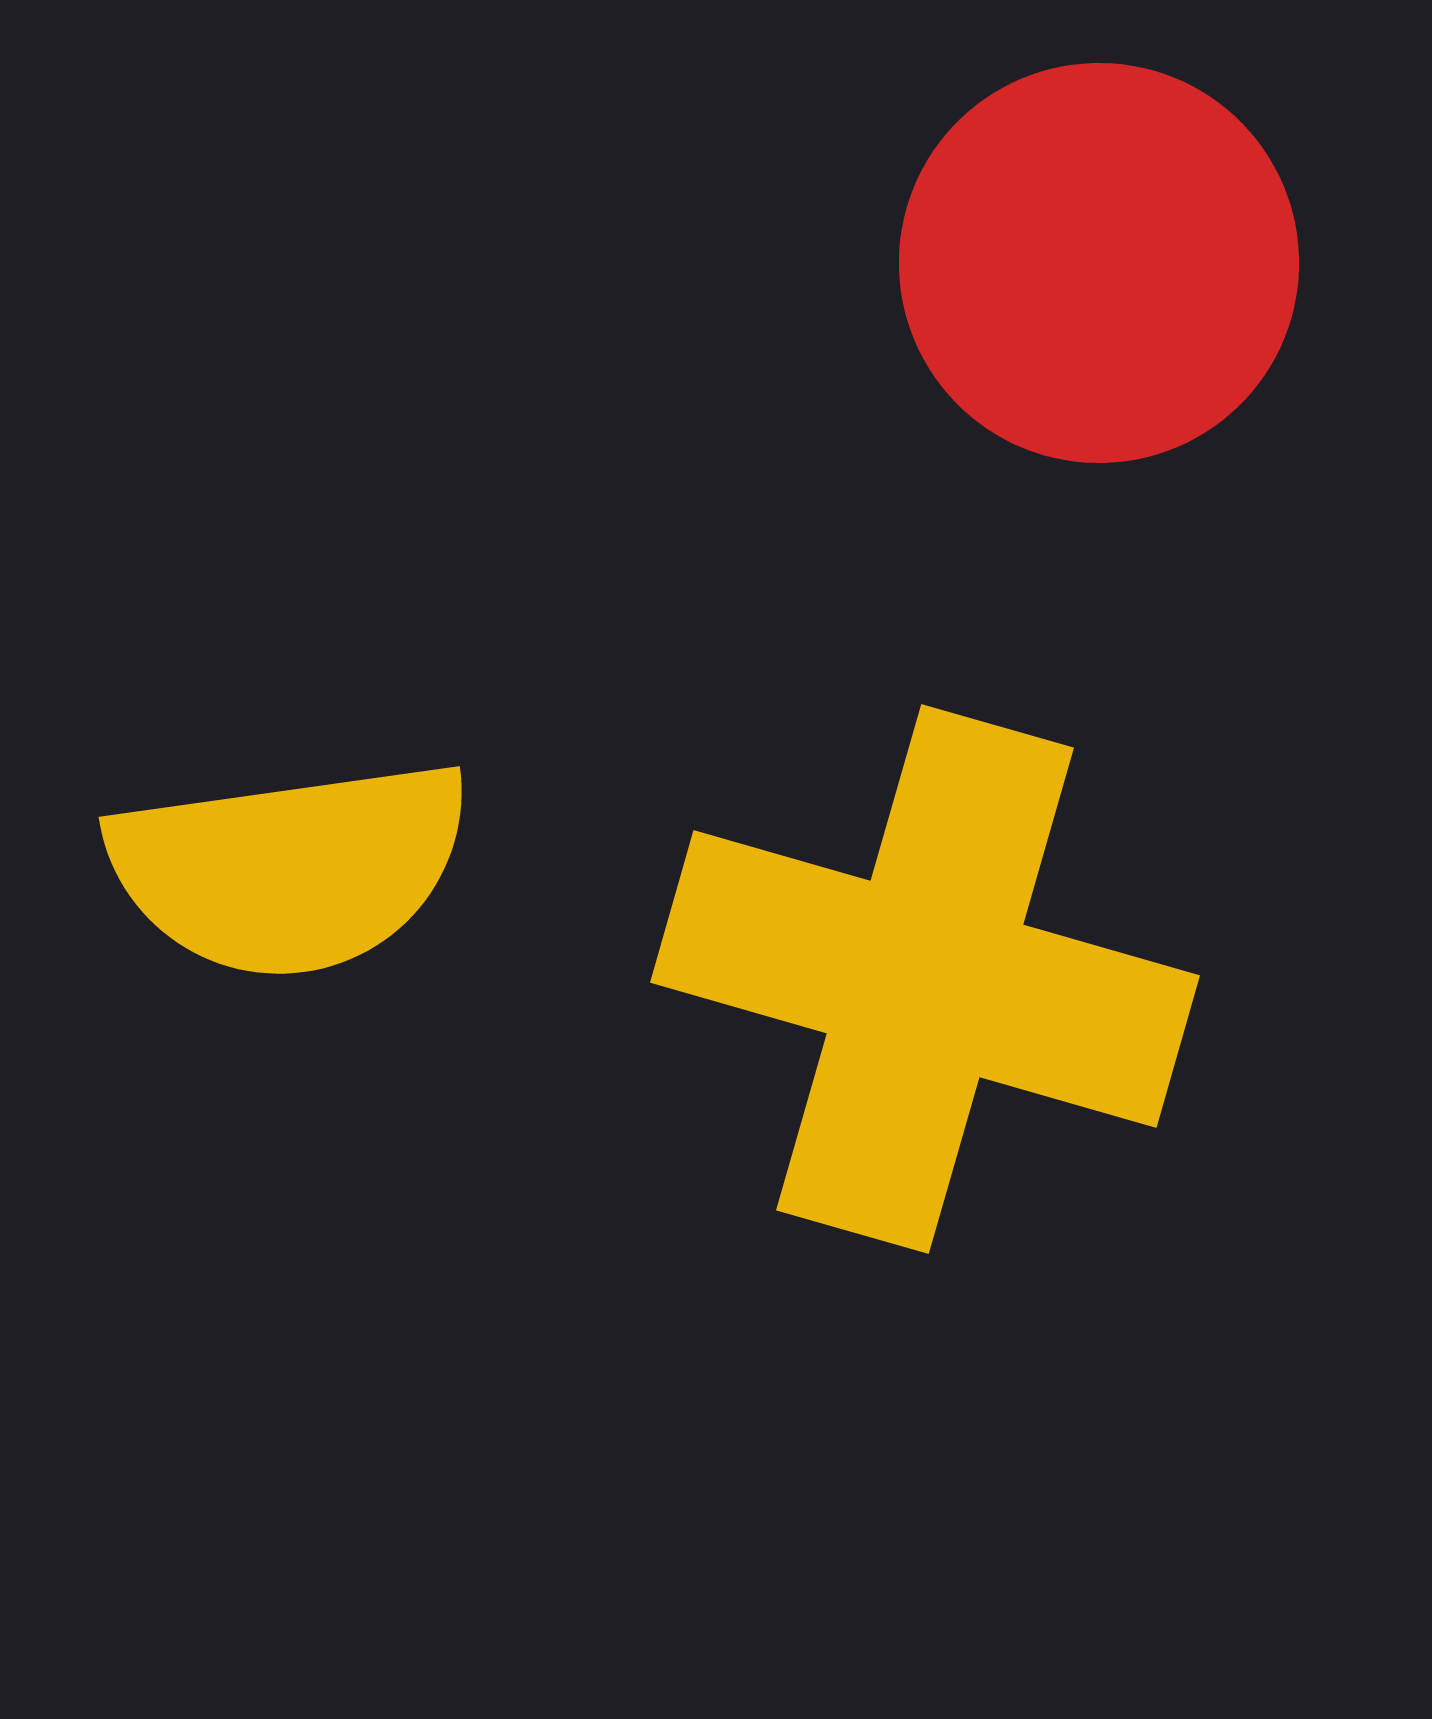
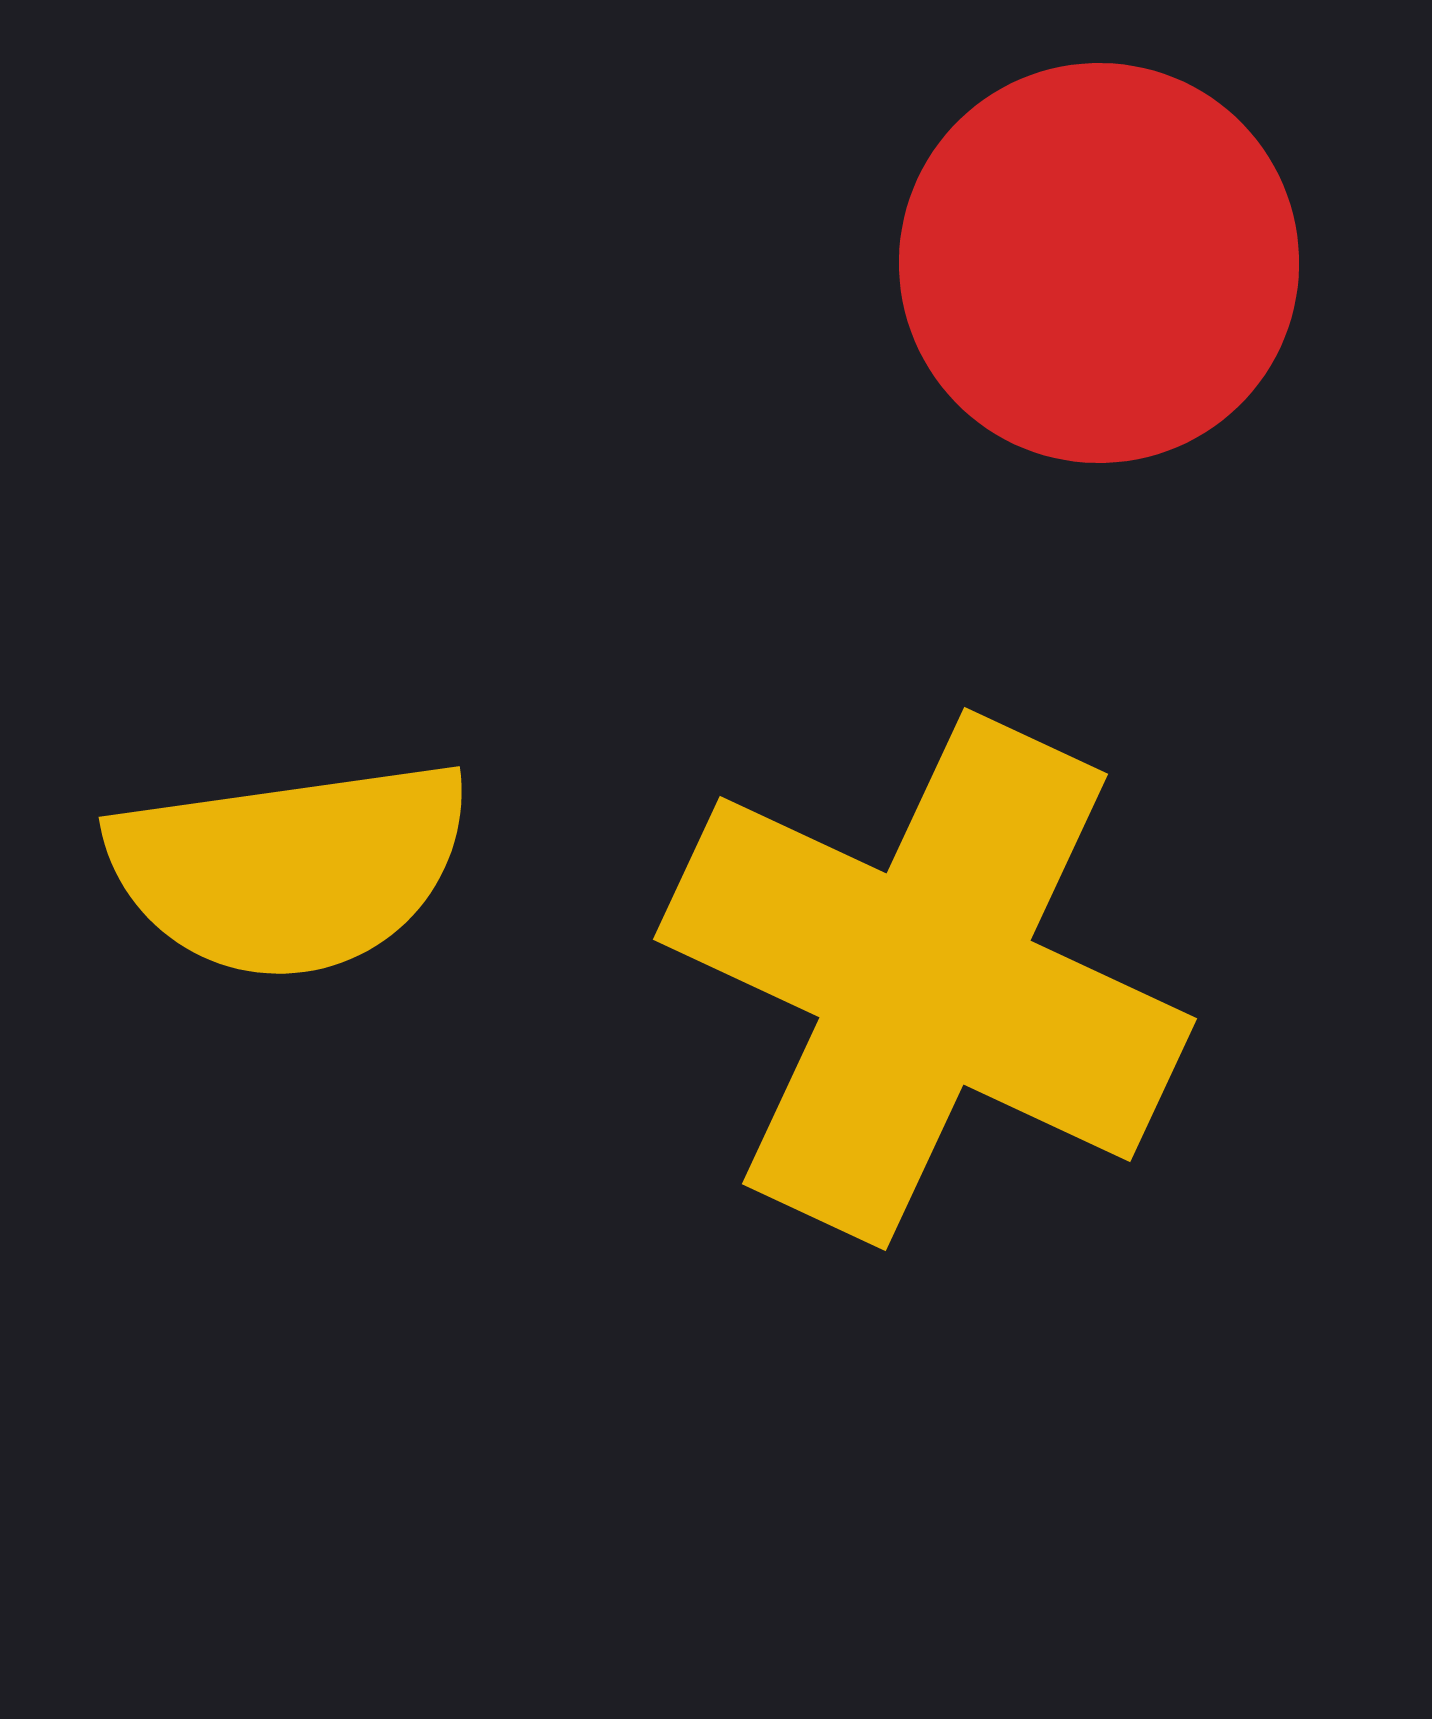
yellow cross: rotated 9 degrees clockwise
